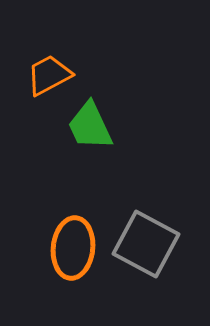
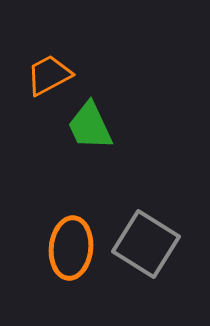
gray square: rotated 4 degrees clockwise
orange ellipse: moved 2 px left
